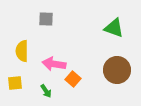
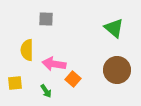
green triangle: rotated 20 degrees clockwise
yellow semicircle: moved 5 px right, 1 px up
